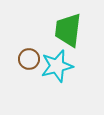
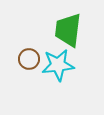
cyan star: moved 1 px right, 1 px up; rotated 8 degrees clockwise
